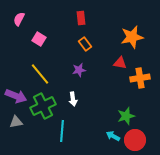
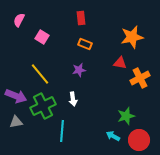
pink semicircle: moved 1 px down
pink square: moved 3 px right, 2 px up
orange rectangle: rotated 32 degrees counterclockwise
orange cross: rotated 18 degrees counterclockwise
red circle: moved 4 px right
